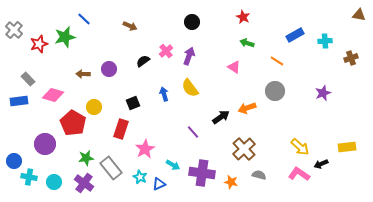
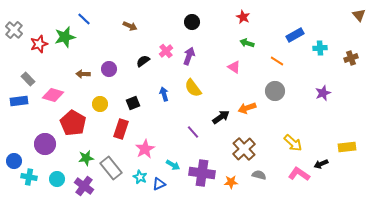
brown triangle at (359, 15): rotated 40 degrees clockwise
cyan cross at (325, 41): moved 5 px left, 7 px down
yellow semicircle at (190, 88): moved 3 px right
yellow circle at (94, 107): moved 6 px right, 3 px up
yellow arrow at (300, 147): moved 7 px left, 4 px up
cyan circle at (54, 182): moved 3 px right, 3 px up
orange star at (231, 182): rotated 16 degrees counterclockwise
purple cross at (84, 183): moved 3 px down
